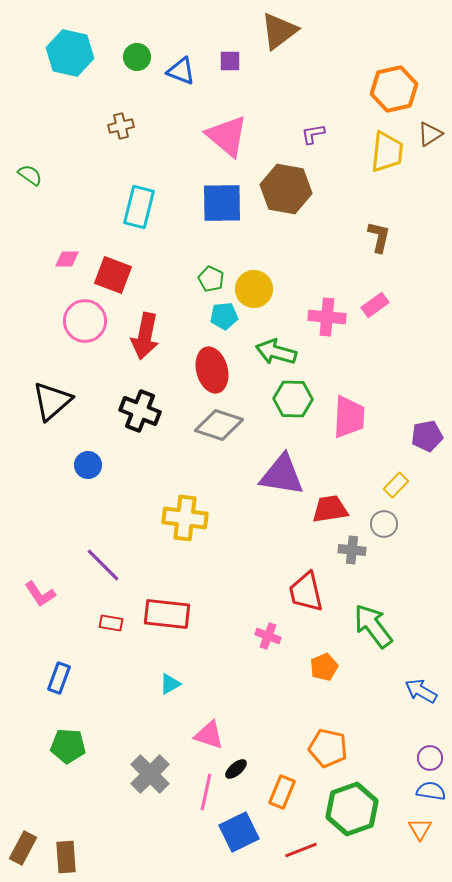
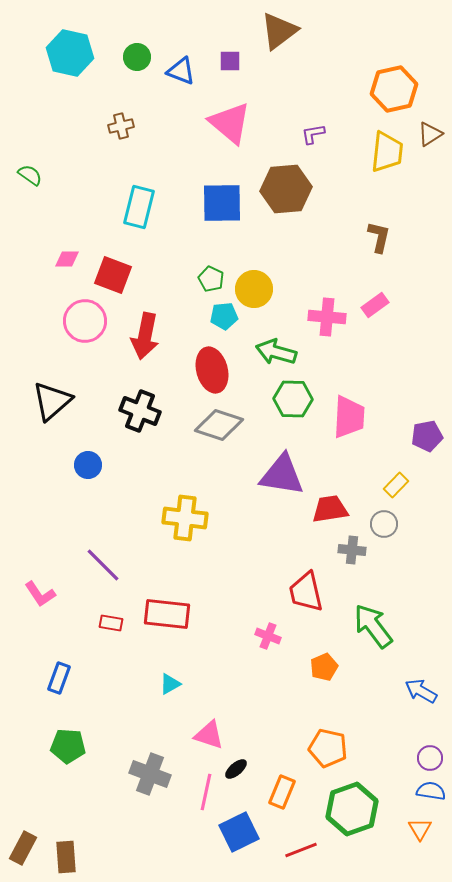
pink triangle at (227, 136): moved 3 px right, 13 px up
brown hexagon at (286, 189): rotated 15 degrees counterclockwise
gray cross at (150, 774): rotated 24 degrees counterclockwise
